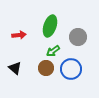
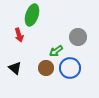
green ellipse: moved 18 px left, 11 px up
red arrow: rotated 80 degrees clockwise
green arrow: moved 3 px right
blue circle: moved 1 px left, 1 px up
